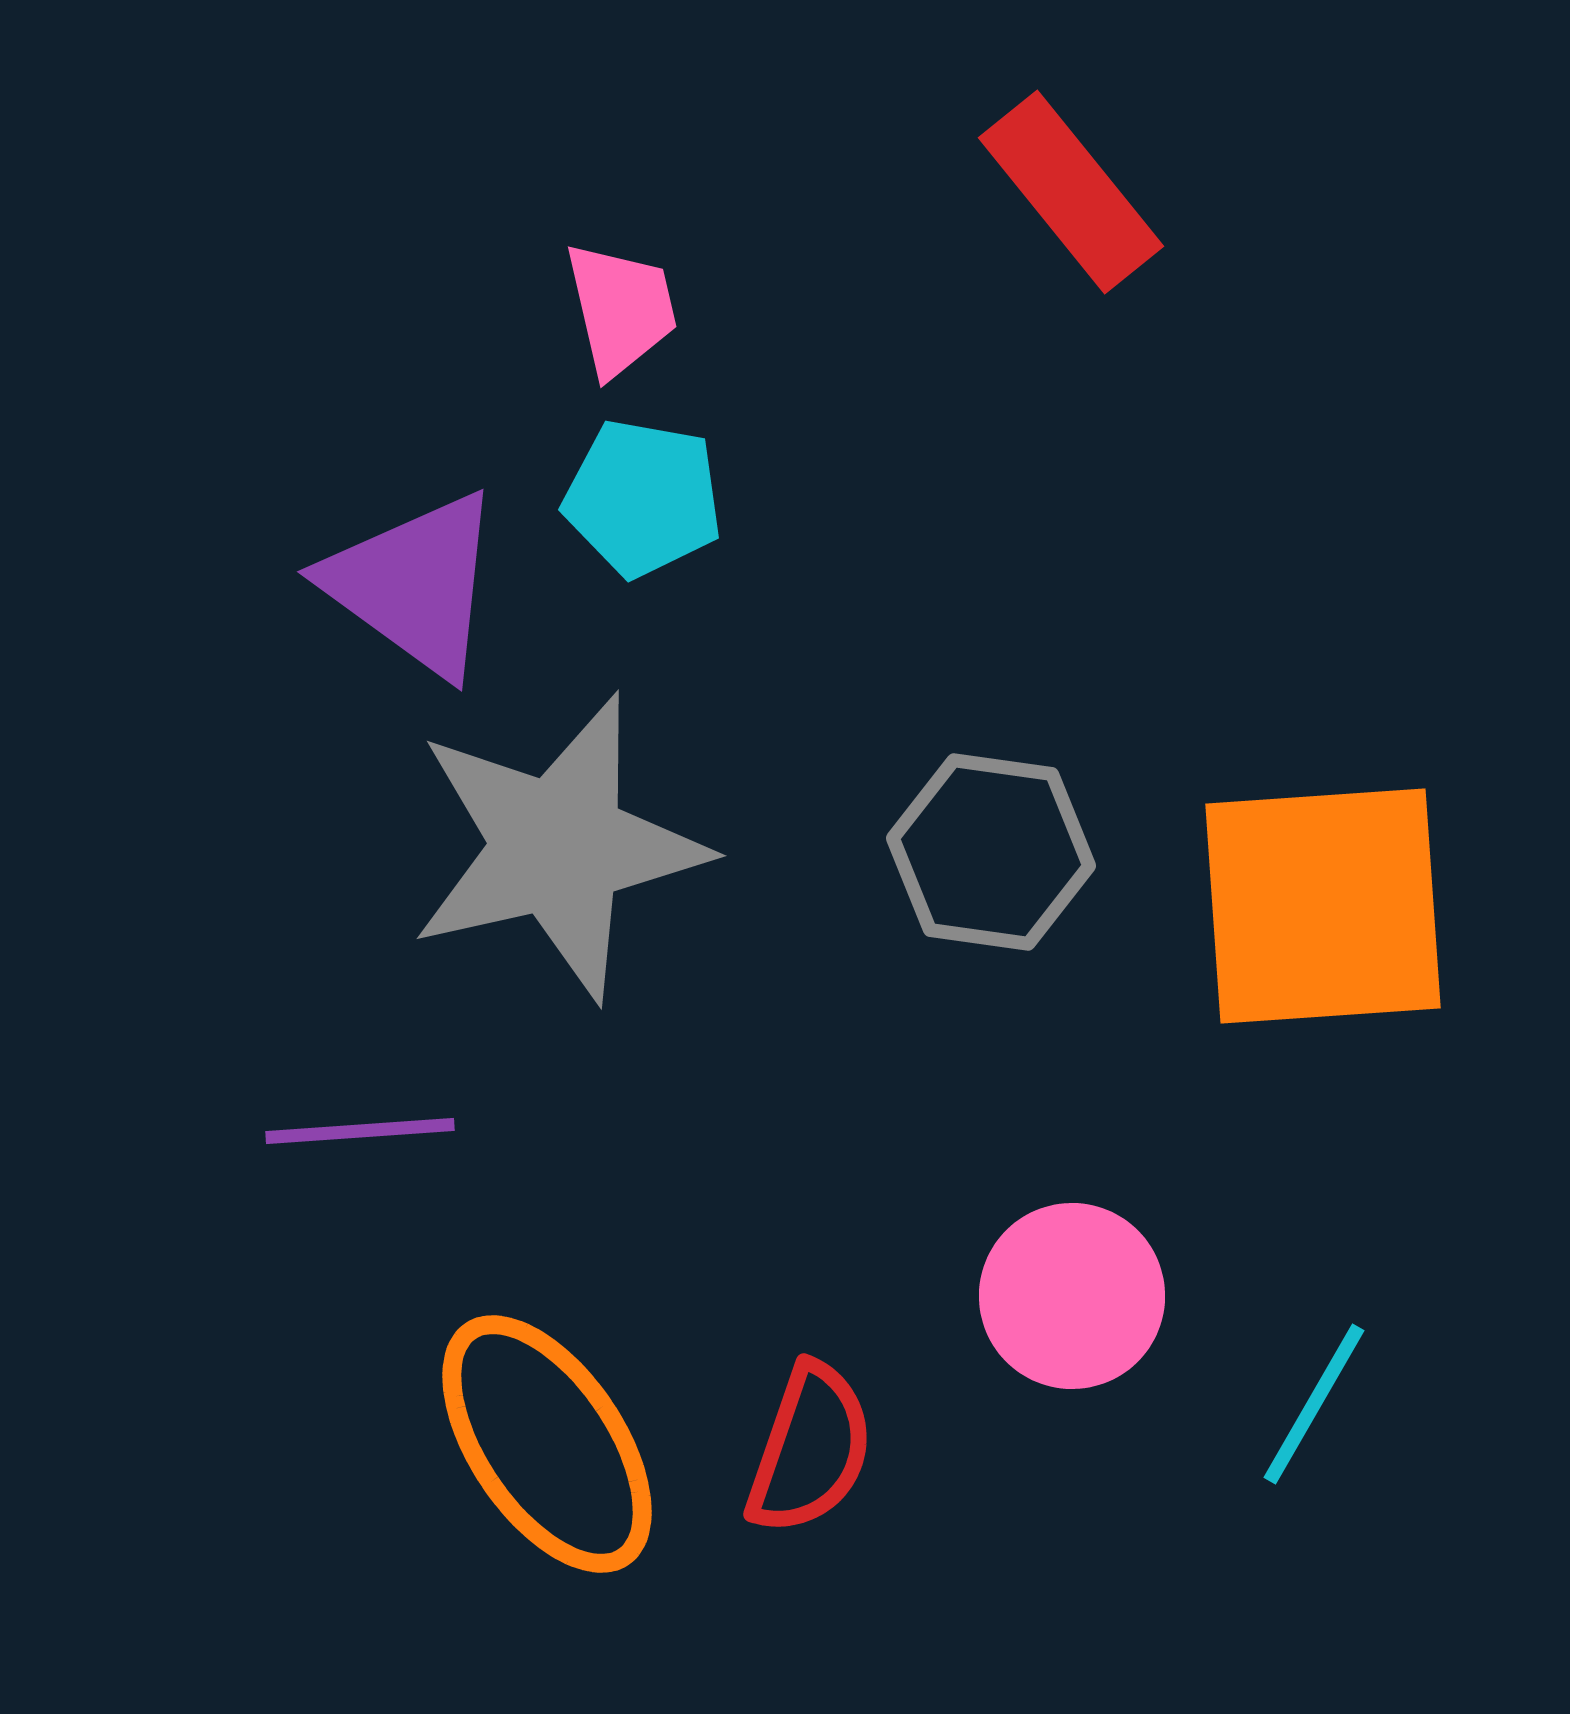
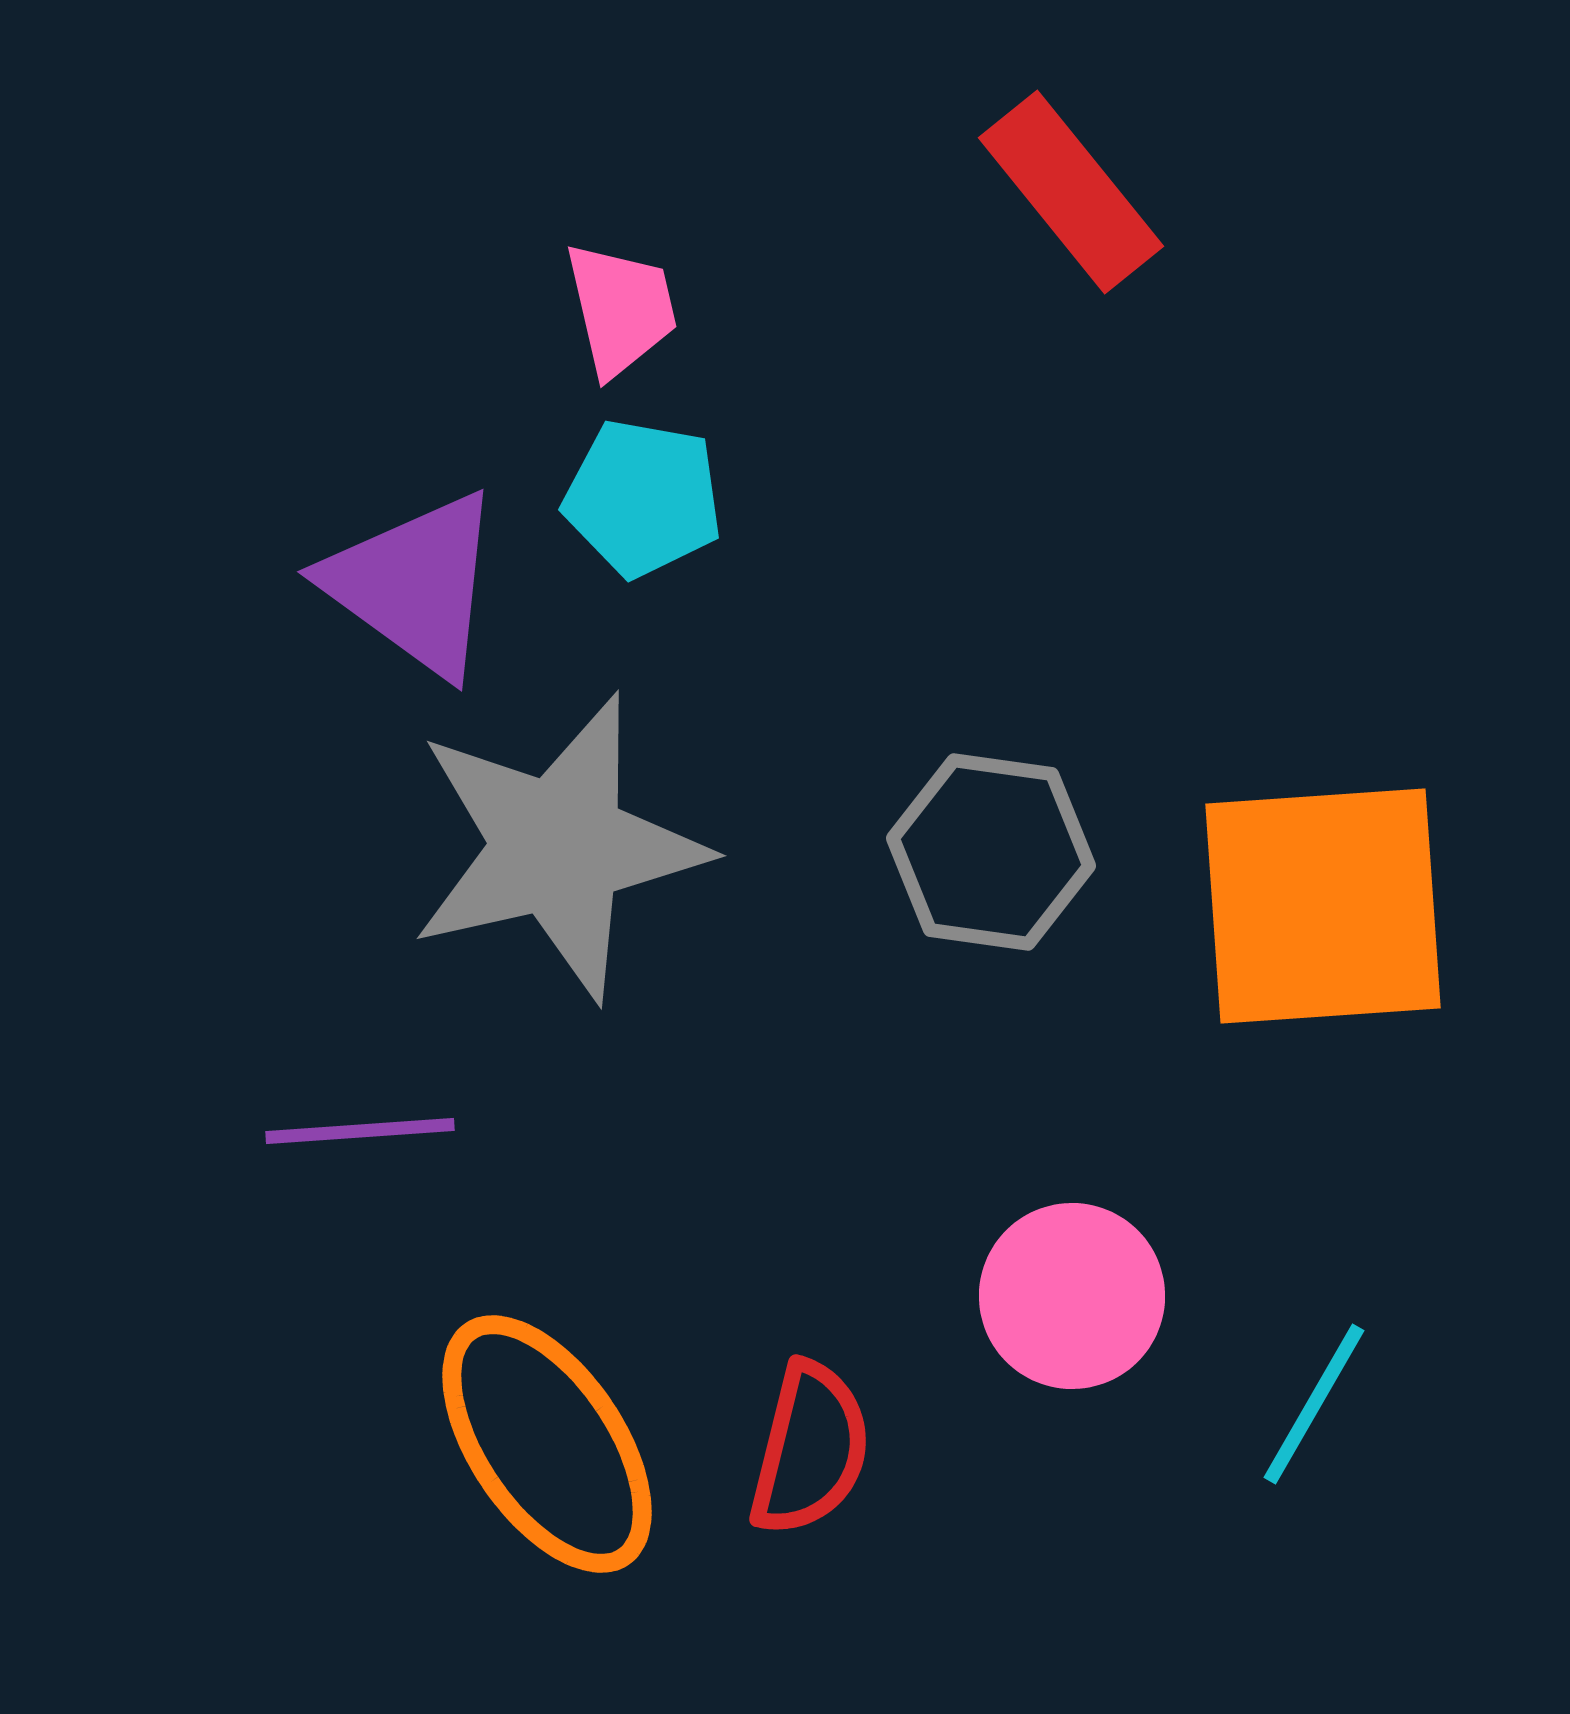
red semicircle: rotated 5 degrees counterclockwise
